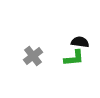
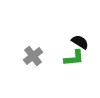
black semicircle: rotated 24 degrees clockwise
